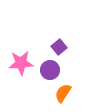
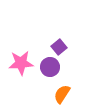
purple circle: moved 3 px up
orange semicircle: moved 1 px left, 1 px down
